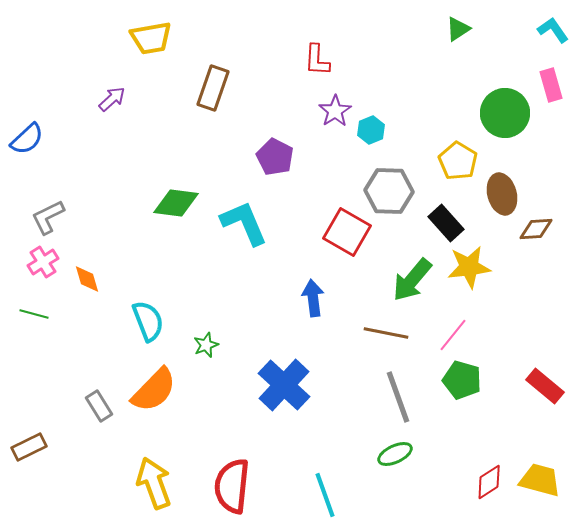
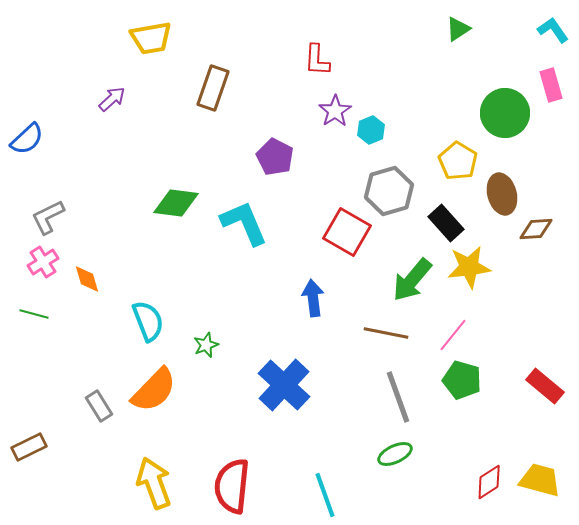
gray hexagon at (389, 191): rotated 18 degrees counterclockwise
